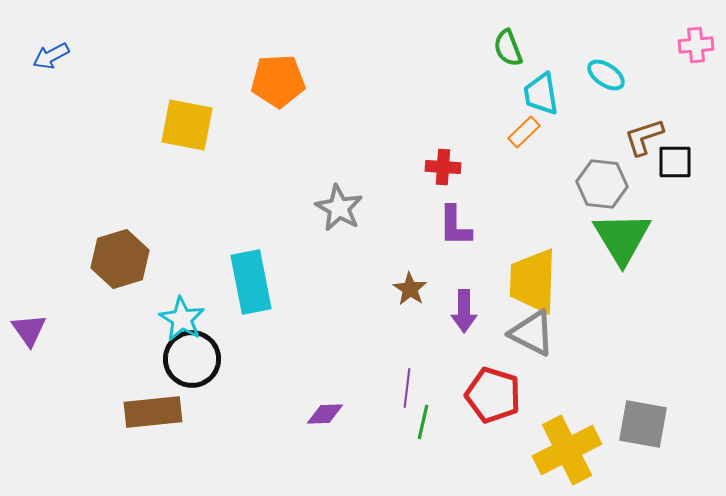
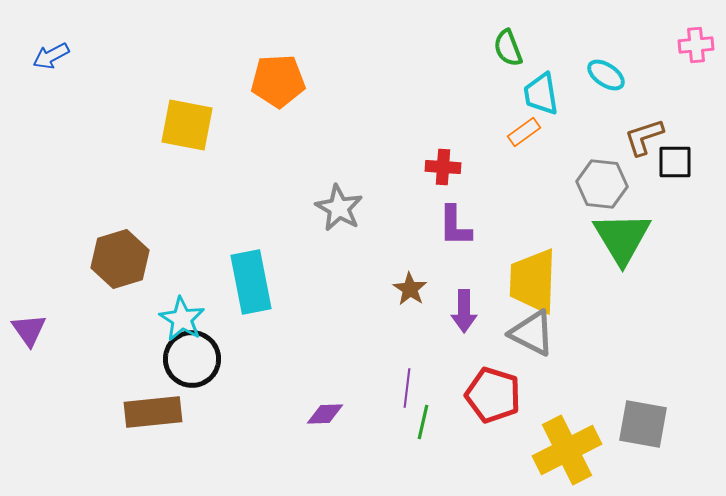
orange rectangle: rotated 8 degrees clockwise
